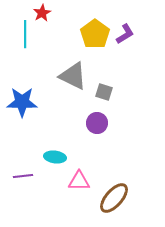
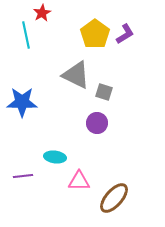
cyan line: moved 1 px right, 1 px down; rotated 12 degrees counterclockwise
gray triangle: moved 3 px right, 1 px up
